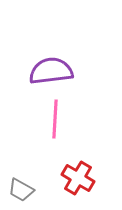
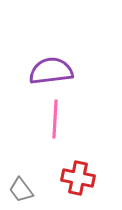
red cross: rotated 20 degrees counterclockwise
gray trapezoid: rotated 24 degrees clockwise
